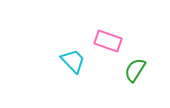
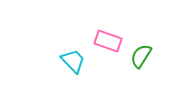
green semicircle: moved 6 px right, 14 px up
